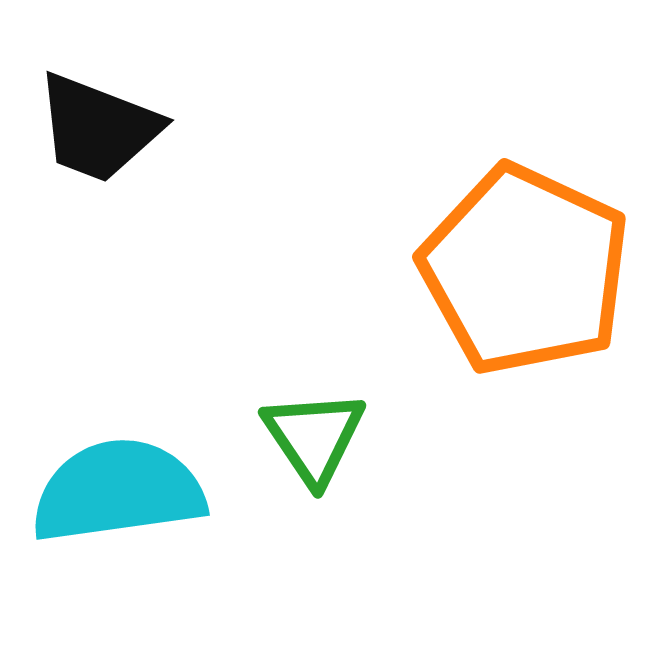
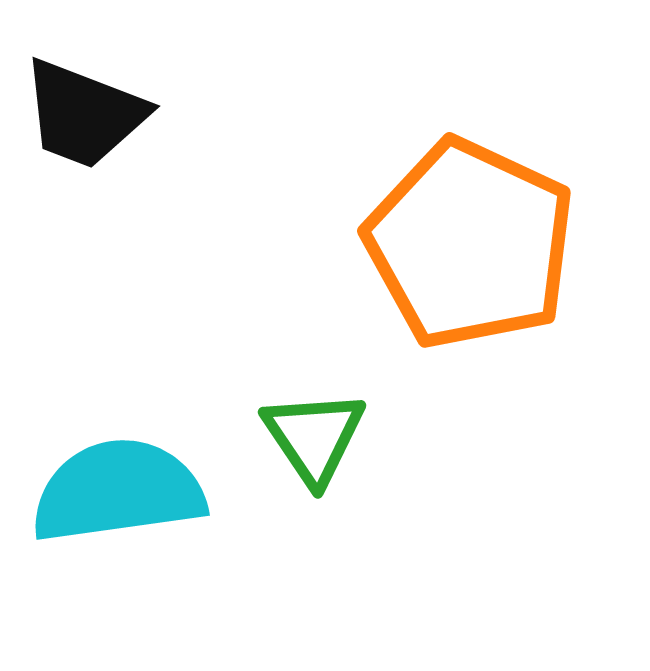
black trapezoid: moved 14 px left, 14 px up
orange pentagon: moved 55 px left, 26 px up
